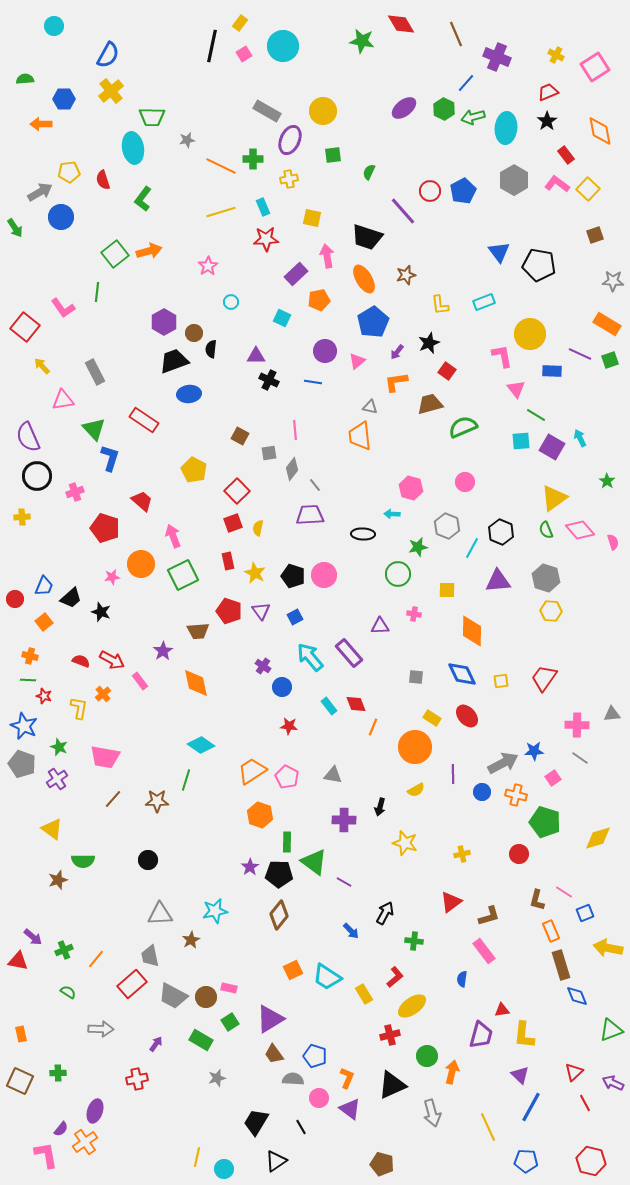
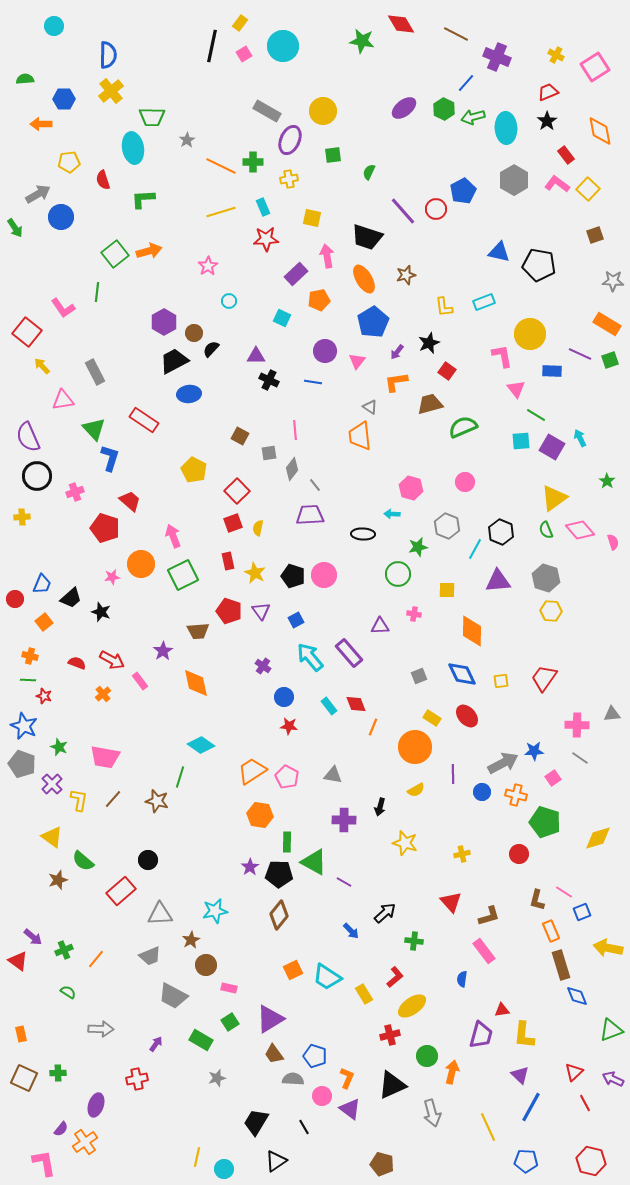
brown line at (456, 34): rotated 40 degrees counterclockwise
blue semicircle at (108, 55): rotated 28 degrees counterclockwise
cyan ellipse at (506, 128): rotated 8 degrees counterclockwise
gray star at (187, 140): rotated 21 degrees counterclockwise
green cross at (253, 159): moved 3 px down
yellow pentagon at (69, 172): moved 10 px up
red circle at (430, 191): moved 6 px right, 18 px down
gray arrow at (40, 192): moved 2 px left, 2 px down
green L-shape at (143, 199): rotated 50 degrees clockwise
blue triangle at (499, 252): rotated 40 degrees counterclockwise
cyan circle at (231, 302): moved 2 px left, 1 px up
yellow L-shape at (440, 305): moved 4 px right, 2 px down
red square at (25, 327): moved 2 px right, 5 px down
black semicircle at (211, 349): rotated 36 degrees clockwise
black trapezoid at (174, 361): rotated 8 degrees counterclockwise
pink triangle at (357, 361): rotated 12 degrees counterclockwise
gray triangle at (370, 407): rotated 21 degrees clockwise
red trapezoid at (142, 501): moved 12 px left
cyan line at (472, 548): moved 3 px right, 1 px down
blue trapezoid at (44, 586): moved 2 px left, 2 px up
blue square at (295, 617): moved 1 px right, 3 px down
red semicircle at (81, 661): moved 4 px left, 2 px down
gray square at (416, 677): moved 3 px right, 1 px up; rotated 28 degrees counterclockwise
blue circle at (282, 687): moved 2 px right, 10 px down
yellow L-shape at (79, 708): moved 92 px down
purple cross at (57, 779): moved 5 px left, 5 px down; rotated 10 degrees counterclockwise
green line at (186, 780): moved 6 px left, 3 px up
brown star at (157, 801): rotated 15 degrees clockwise
orange hexagon at (260, 815): rotated 10 degrees counterclockwise
yellow triangle at (52, 829): moved 8 px down
green semicircle at (83, 861): rotated 40 degrees clockwise
green triangle at (314, 862): rotated 8 degrees counterclockwise
red triangle at (451, 902): rotated 35 degrees counterclockwise
black arrow at (385, 913): rotated 20 degrees clockwise
blue square at (585, 913): moved 3 px left, 1 px up
gray trapezoid at (150, 956): rotated 100 degrees counterclockwise
red triangle at (18, 961): rotated 25 degrees clockwise
red rectangle at (132, 984): moved 11 px left, 93 px up
brown circle at (206, 997): moved 32 px up
brown square at (20, 1081): moved 4 px right, 3 px up
purple arrow at (613, 1083): moved 4 px up
pink circle at (319, 1098): moved 3 px right, 2 px up
purple ellipse at (95, 1111): moved 1 px right, 6 px up
black line at (301, 1127): moved 3 px right
pink L-shape at (46, 1155): moved 2 px left, 8 px down
